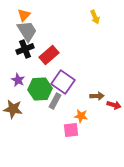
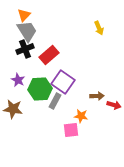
yellow arrow: moved 4 px right, 11 px down
